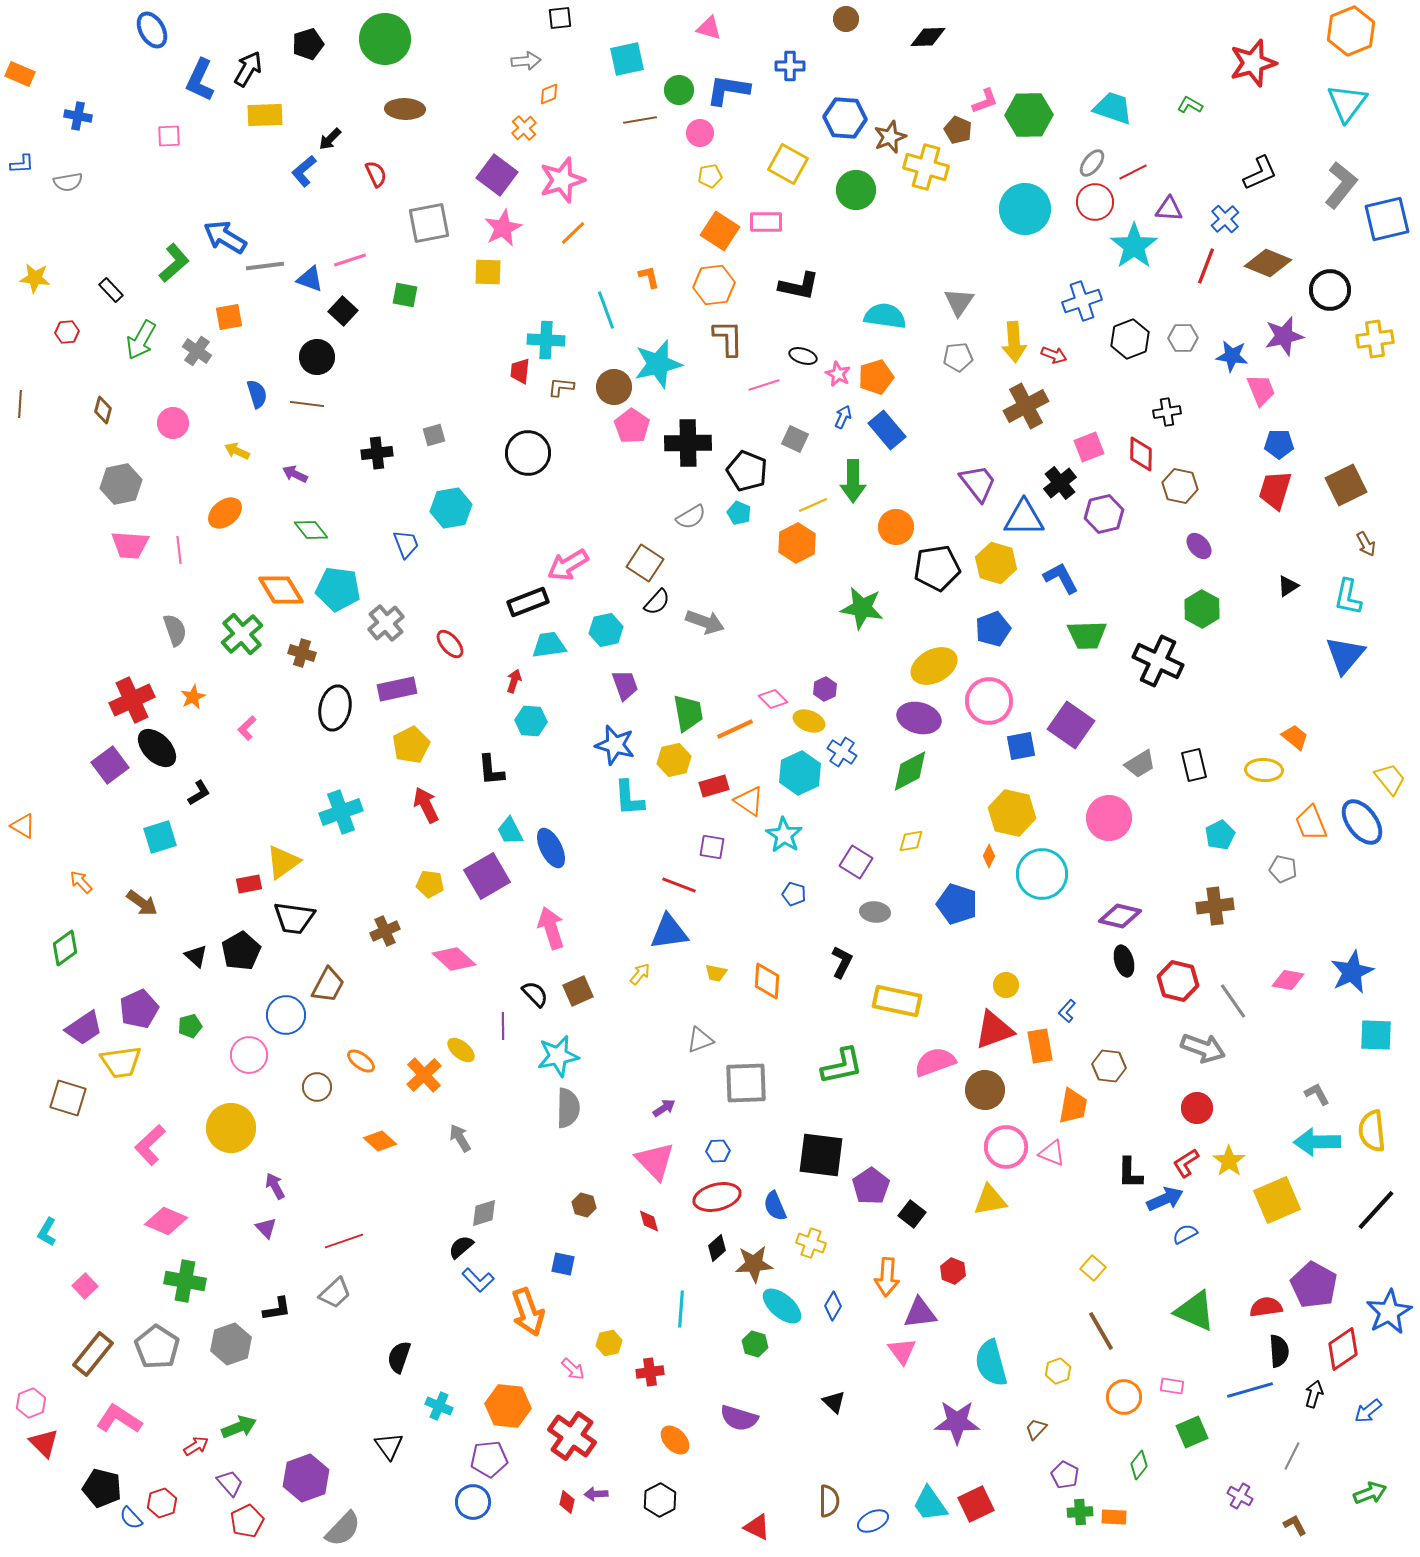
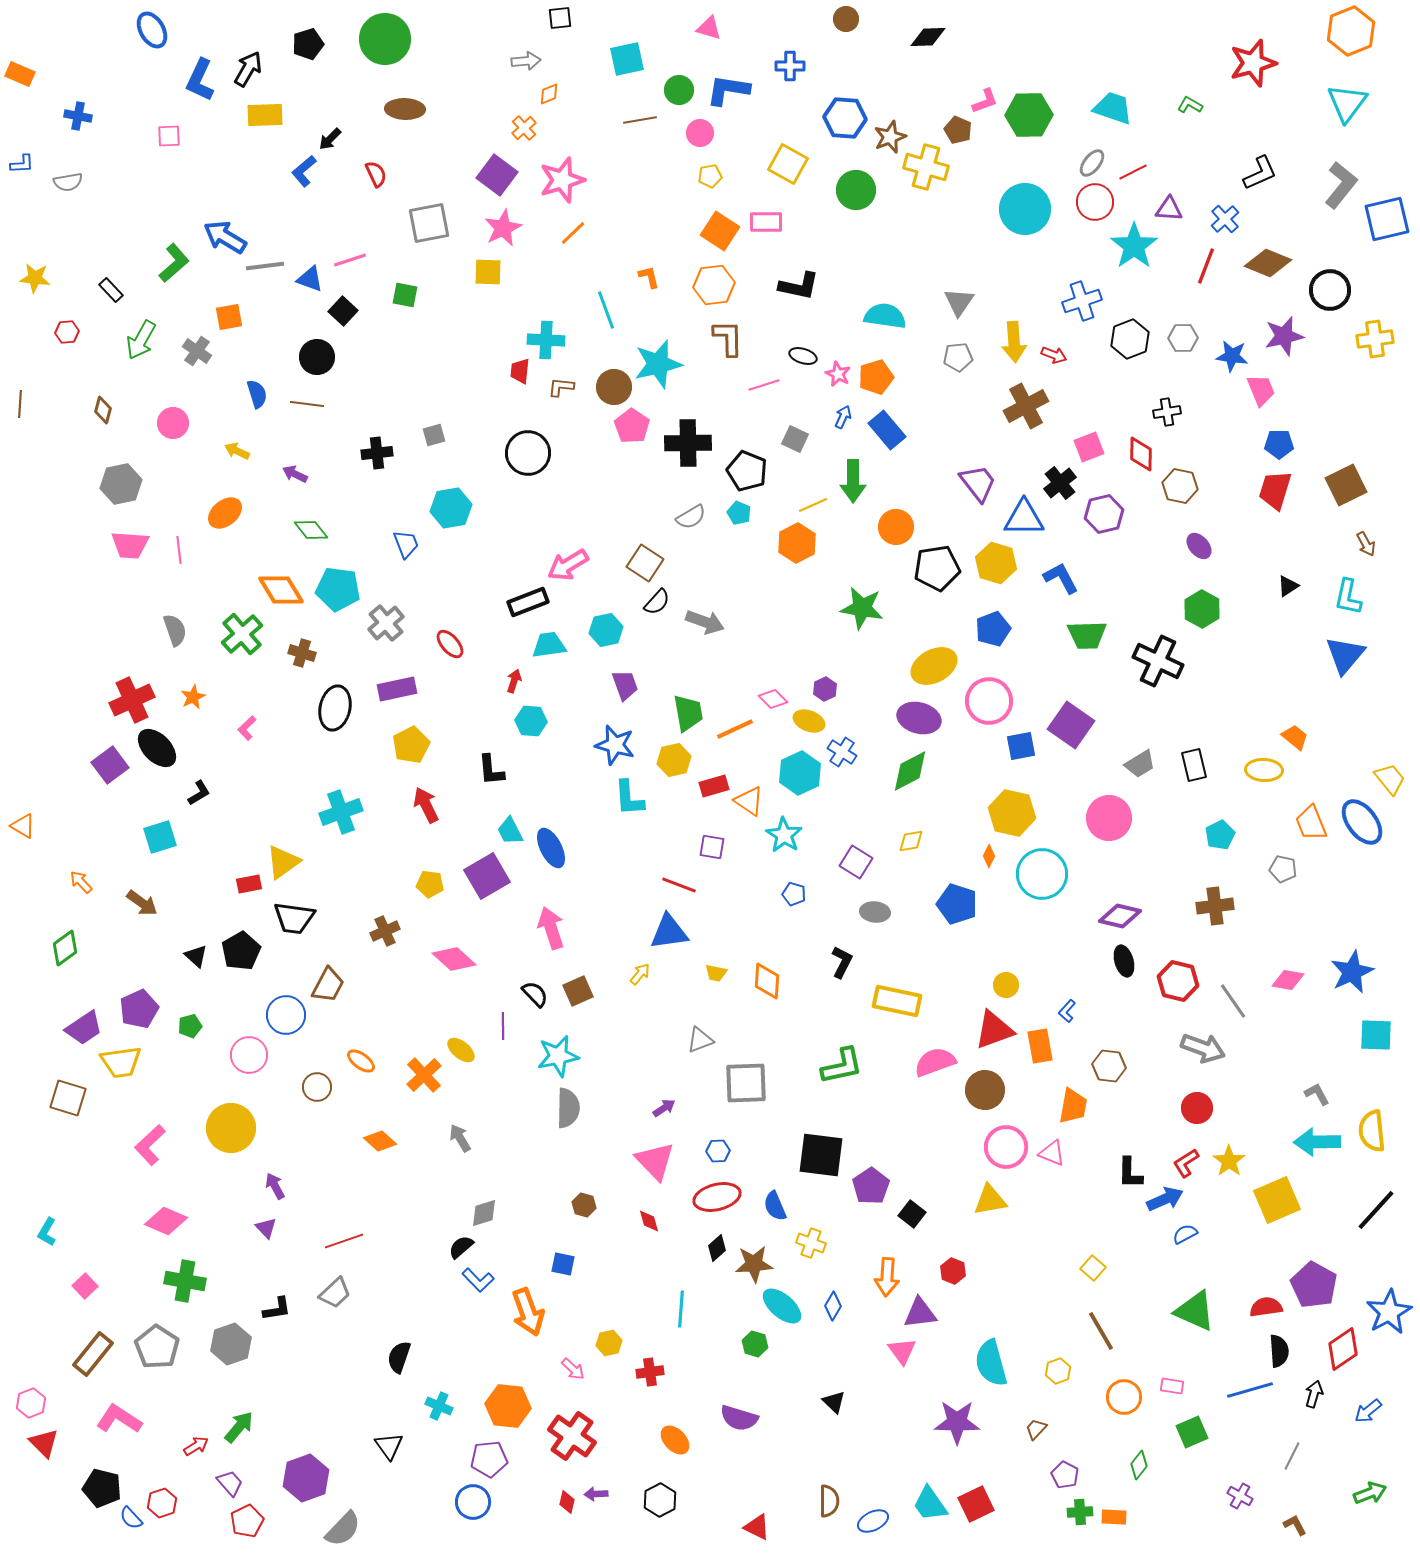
green arrow at (239, 1427): rotated 28 degrees counterclockwise
